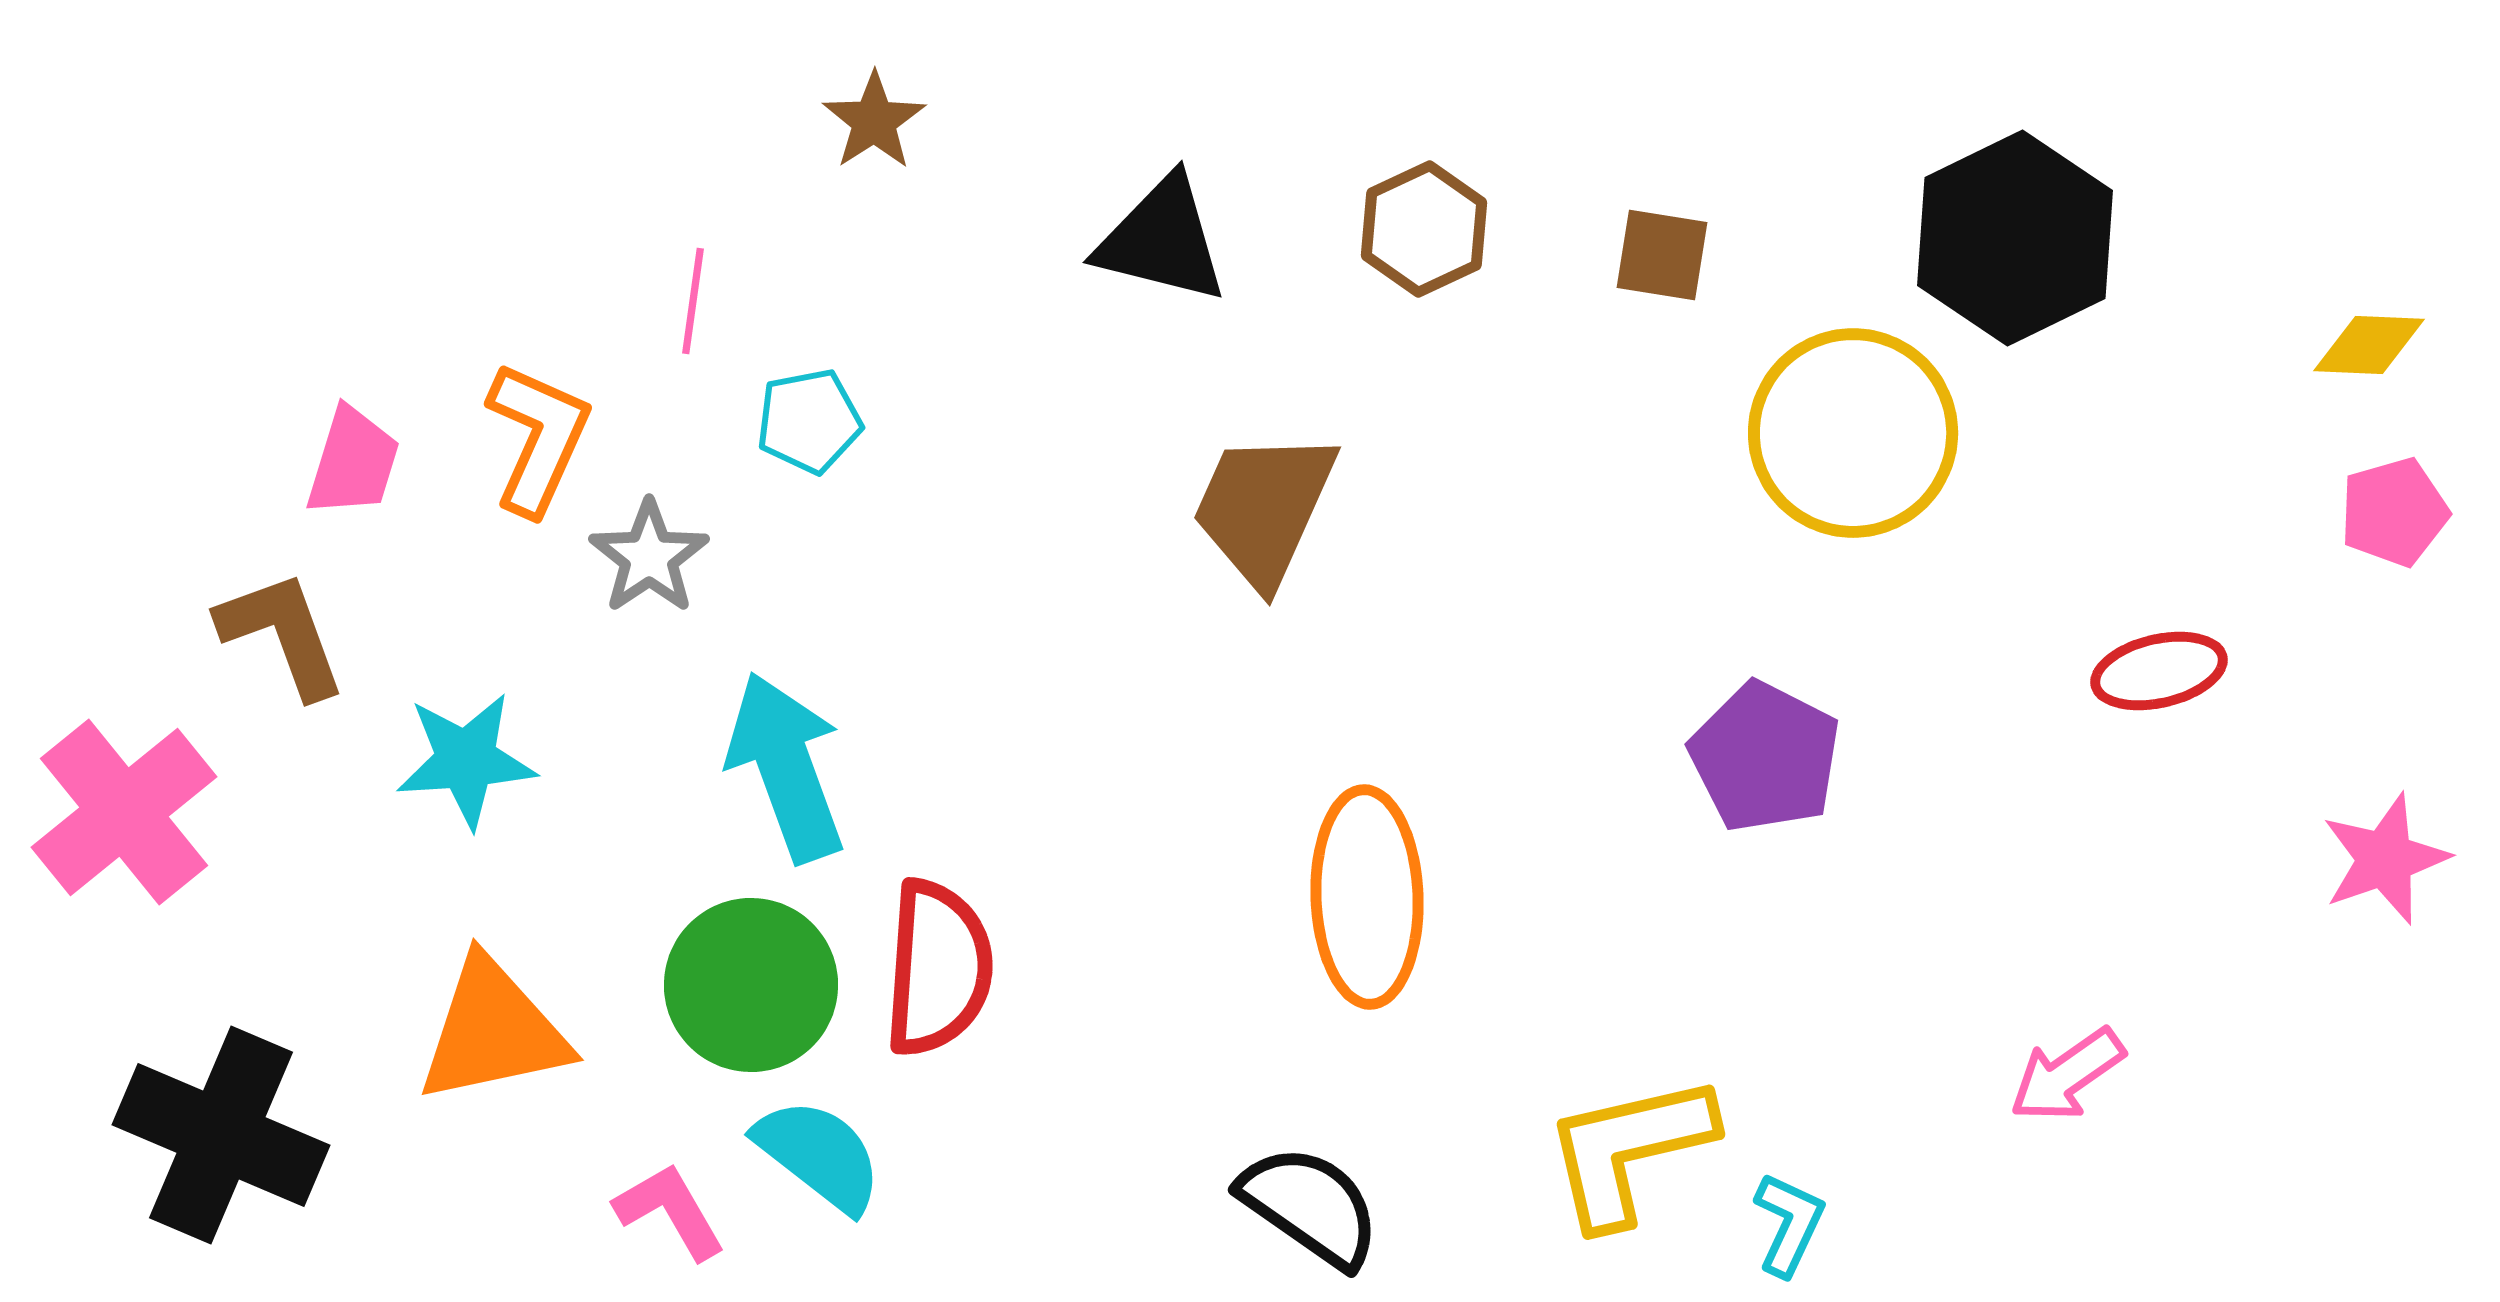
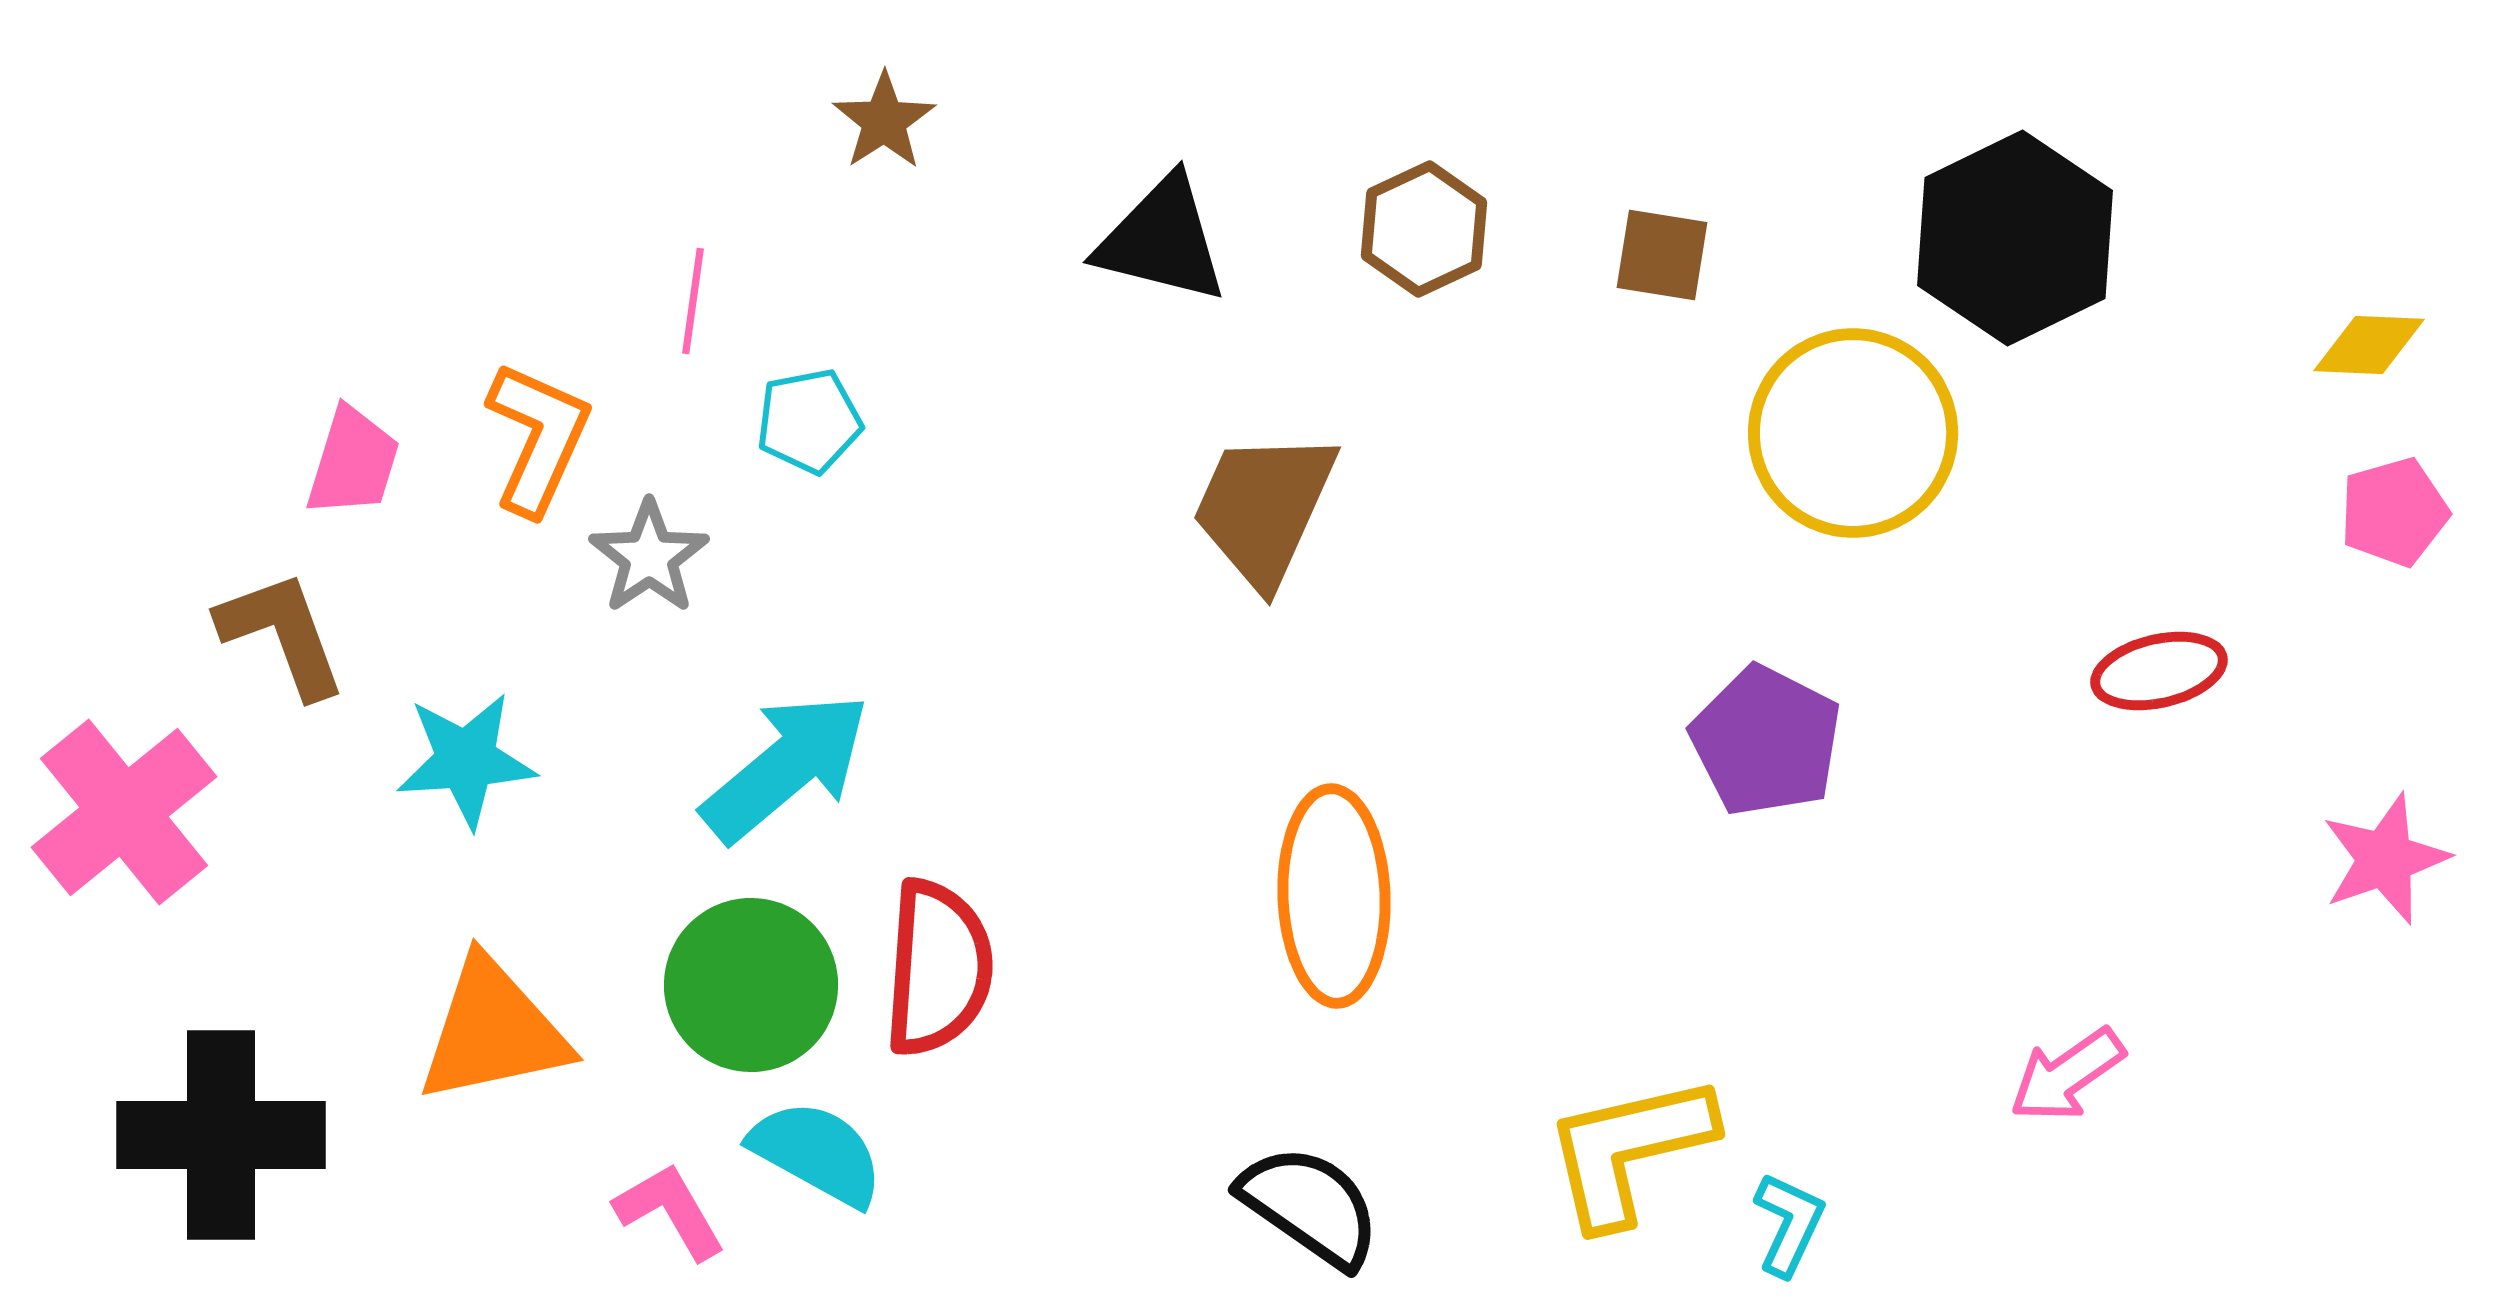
brown star: moved 10 px right
purple pentagon: moved 1 px right, 16 px up
cyan arrow: rotated 70 degrees clockwise
orange ellipse: moved 33 px left, 1 px up
black cross: rotated 23 degrees counterclockwise
cyan semicircle: moved 2 px left, 2 px up; rotated 9 degrees counterclockwise
